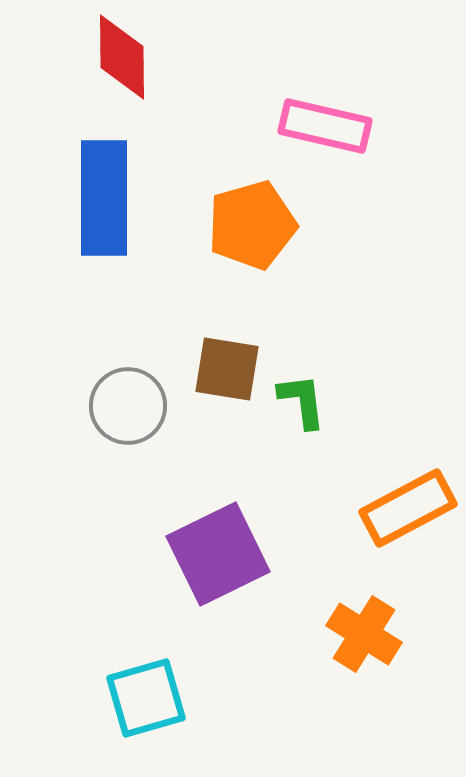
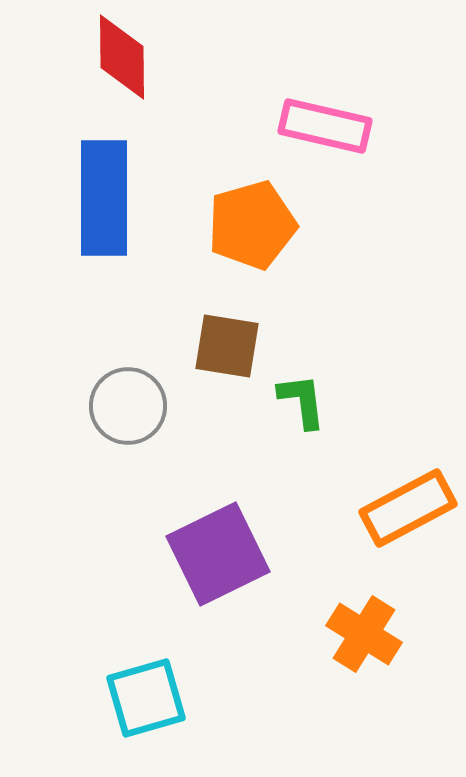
brown square: moved 23 px up
